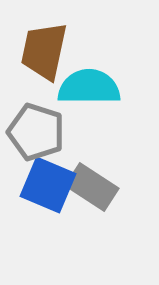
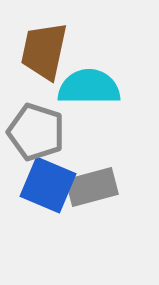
gray rectangle: rotated 48 degrees counterclockwise
